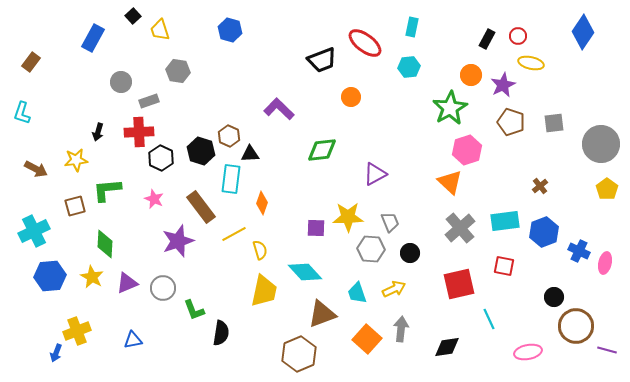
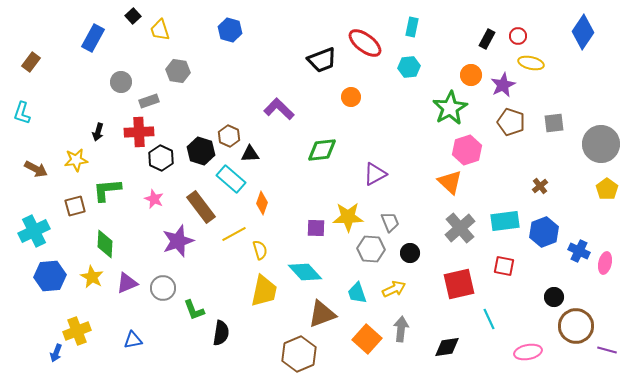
cyan rectangle at (231, 179): rotated 56 degrees counterclockwise
